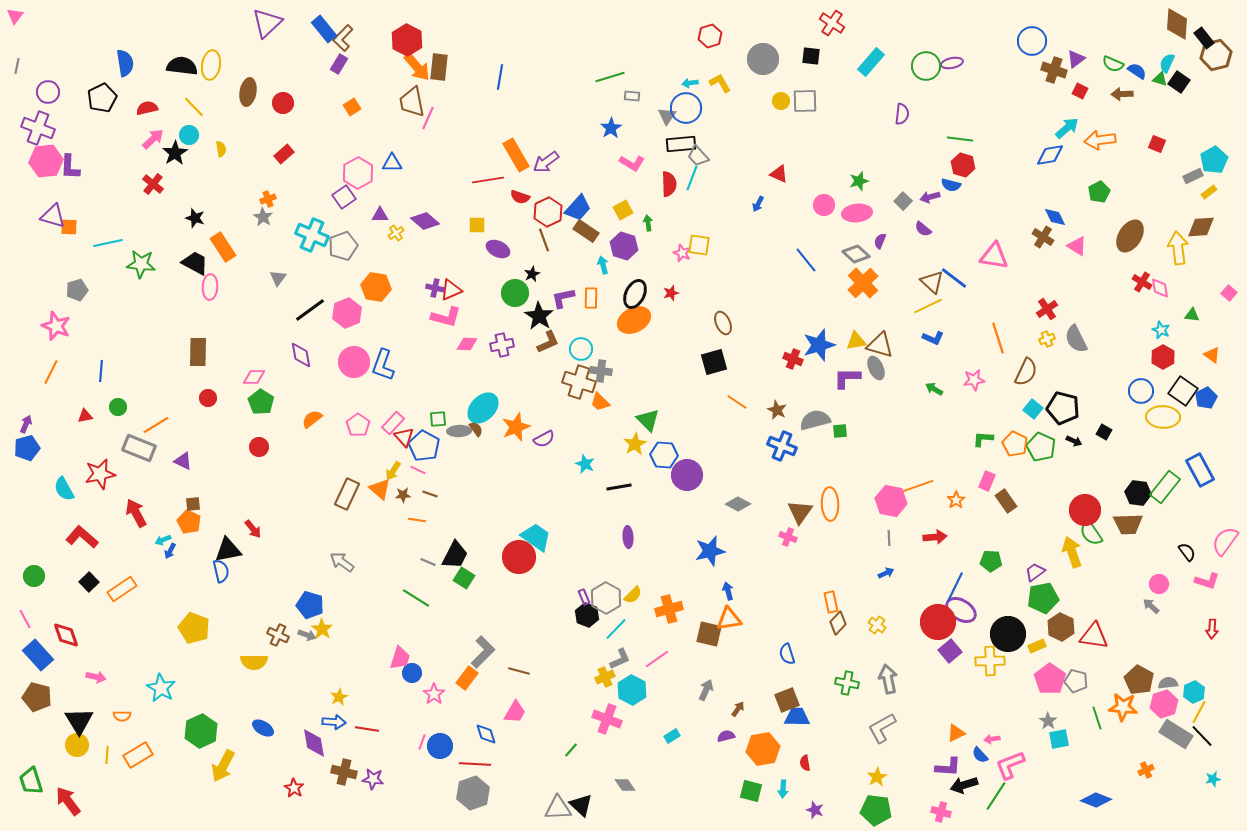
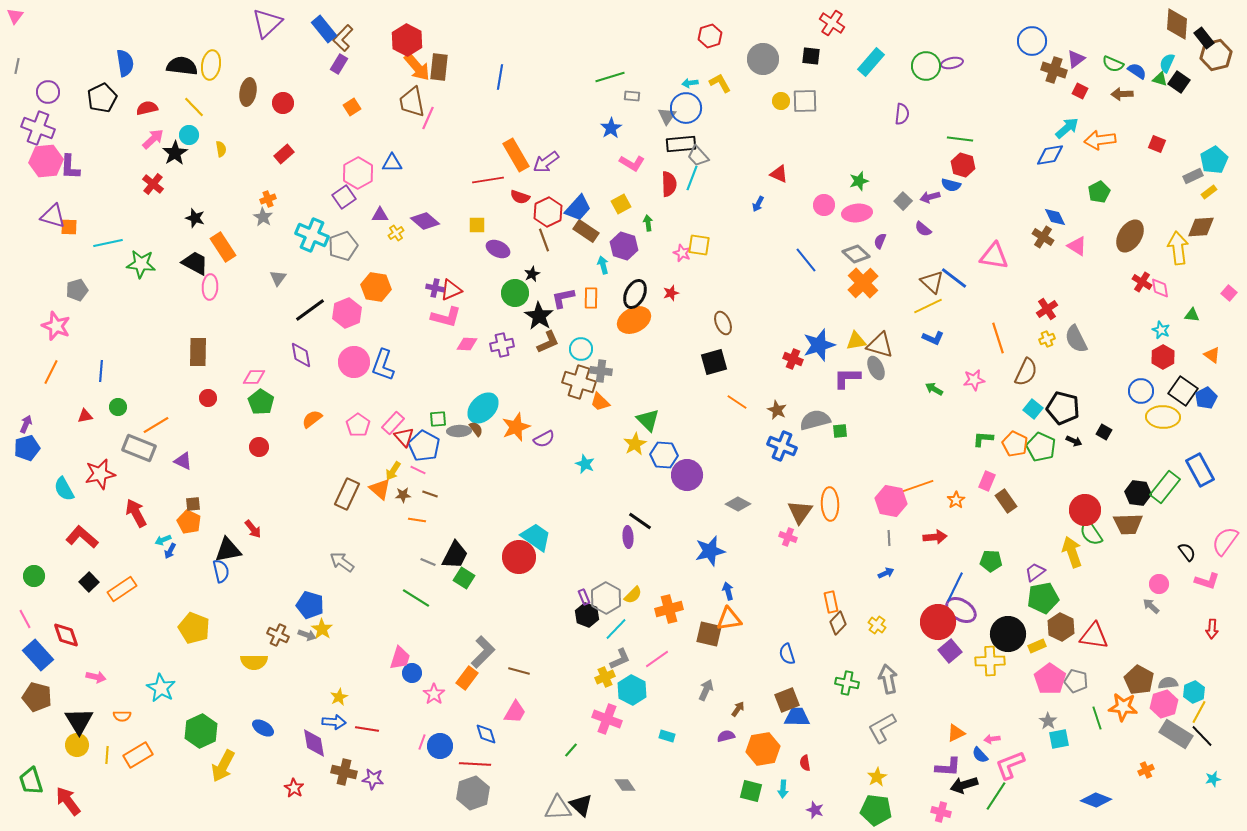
yellow square at (623, 210): moved 2 px left, 6 px up
black line at (619, 487): moved 21 px right, 34 px down; rotated 45 degrees clockwise
cyan rectangle at (672, 736): moved 5 px left; rotated 49 degrees clockwise
